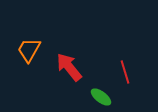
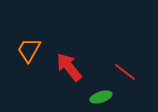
red line: rotated 35 degrees counterclockwise
green ellipse: rotated 55 degrees counterclockwise
